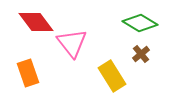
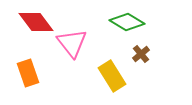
green diamond: moved 13 px left, 1 px up
